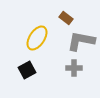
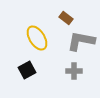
yellow ellipse: rotated 65 degrees counterclockwise
gray cross: moved 3 px down
